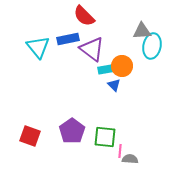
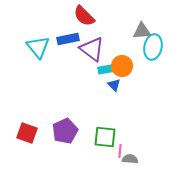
cyan ellipse: moved 1 px right, 1 px down
purple pentagon: moved 7 px left; rotated 10 degrees clockwise
red square: moved 3 px left, 3 px up
